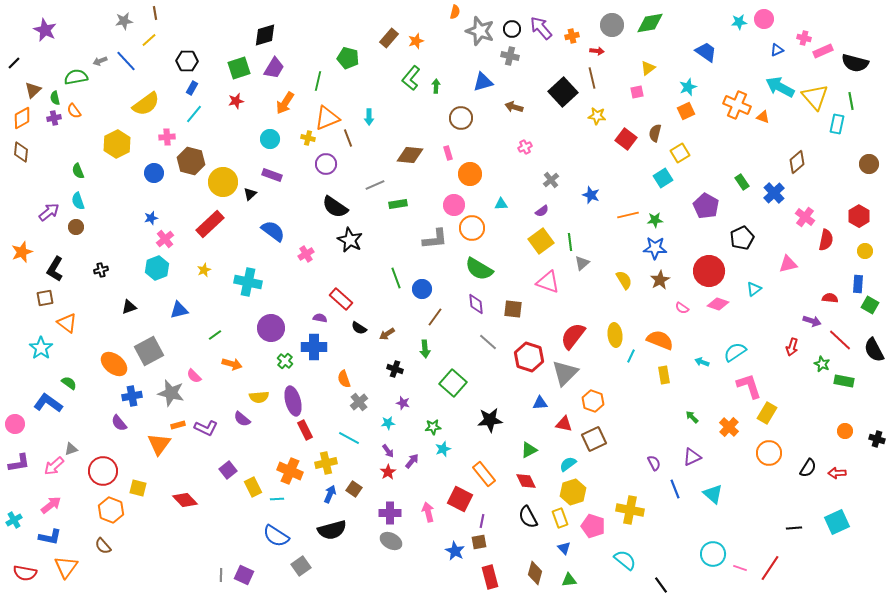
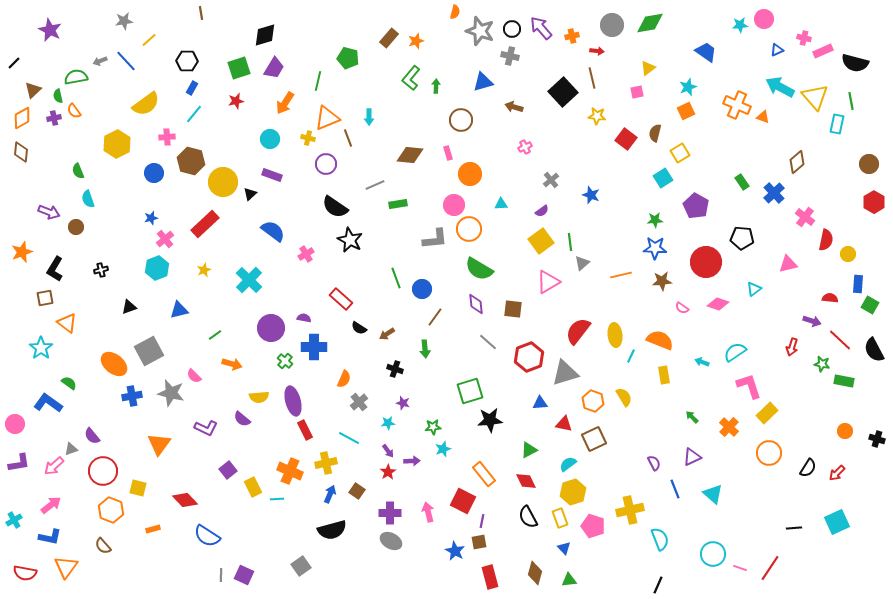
brown line at (155, 13): moved 46 px right
cyan star at (739, 22): moved 1 px right, 3 px down
purple star at (45, 30): moved 5 px right
green semicircle at (55, 98): moved 3 px right, 2 px up
brown circle at (461, 118): moved 2 px down
cyan semicircle at (78, 201): moved 10 px right, 2 px up
purple pentagon at (706, 206): moved 10 px left
purple arrow at (49, 212): rotated 60 degrees clockwise
orange line at (628, 215): moved 7 px left, 60 px down
red hexagon at (859, 216): moved 15 px right, 14 px up
red rectangle at (210, 224): moved 5 px left
orange circle at (472, 228): moved 3 px left, 1 px down
black pentagon at (742, 238): rotated 30 degrees clockwise
yellow circle at (865, 251): moved 17 px left, 3 px down
red circle at (709, 271): moved 3 px left, 9 px up
yellow semicircle at (624, 280): moved 117 px down
brown star at (660, 280): moved 2 px right, 1 px down; rotated 24 degrees clockwise
cyan cross at (248, 282): moved 1 px right, 2 px up; rotated 32 degrees clockwise
pink triangle at (548, 282): rotated 50 degrees counterclockwise
purple semicircle at (320, 318): moved 16 px left
red semicircle at (573, 336): moved 5 px right, 5 px up
red hexagon at (529, 357): rotated 20 degrees clockwise
green star at (822, 364): rotated 14 degrees counterclockwise
gray triangle at (565, 373): rotated 28 degrees clockwise
orange semicircle at (344, 379): rotated 138 degrees counterclockwise
green square at (453, 383): moved 17 px right, 8 px down; rotated 32 degrees clockwise
yellow rectangle at (767, 413): rotated 15 degrees clockwise
purple semicircle at (119, 423): moved 27 px left, 13 px down
orange rectangle at (178, 425): moved 25 px left, 104 px down
purple arrow at (412, 461): rotated 49 degrees clockwise
red arrow at (837, 473): rotated 42 degrees counterclockwise
brown square at (354, 489): moved 3 px right, 2 px down
red square at (460, 499): moved 3 px right, 2 px down
yellow cross at (630, 510): rotated 24 degrees counterclockwise
blue semicircle at (276, 536): moved 69 px left
cyan semicircle at (625, 560): moved 35 px right, 21 px up; rotated 30 degrees clockwise
black line at (661, 585): moved 3 px left; rotated 60 degrees clockwise
